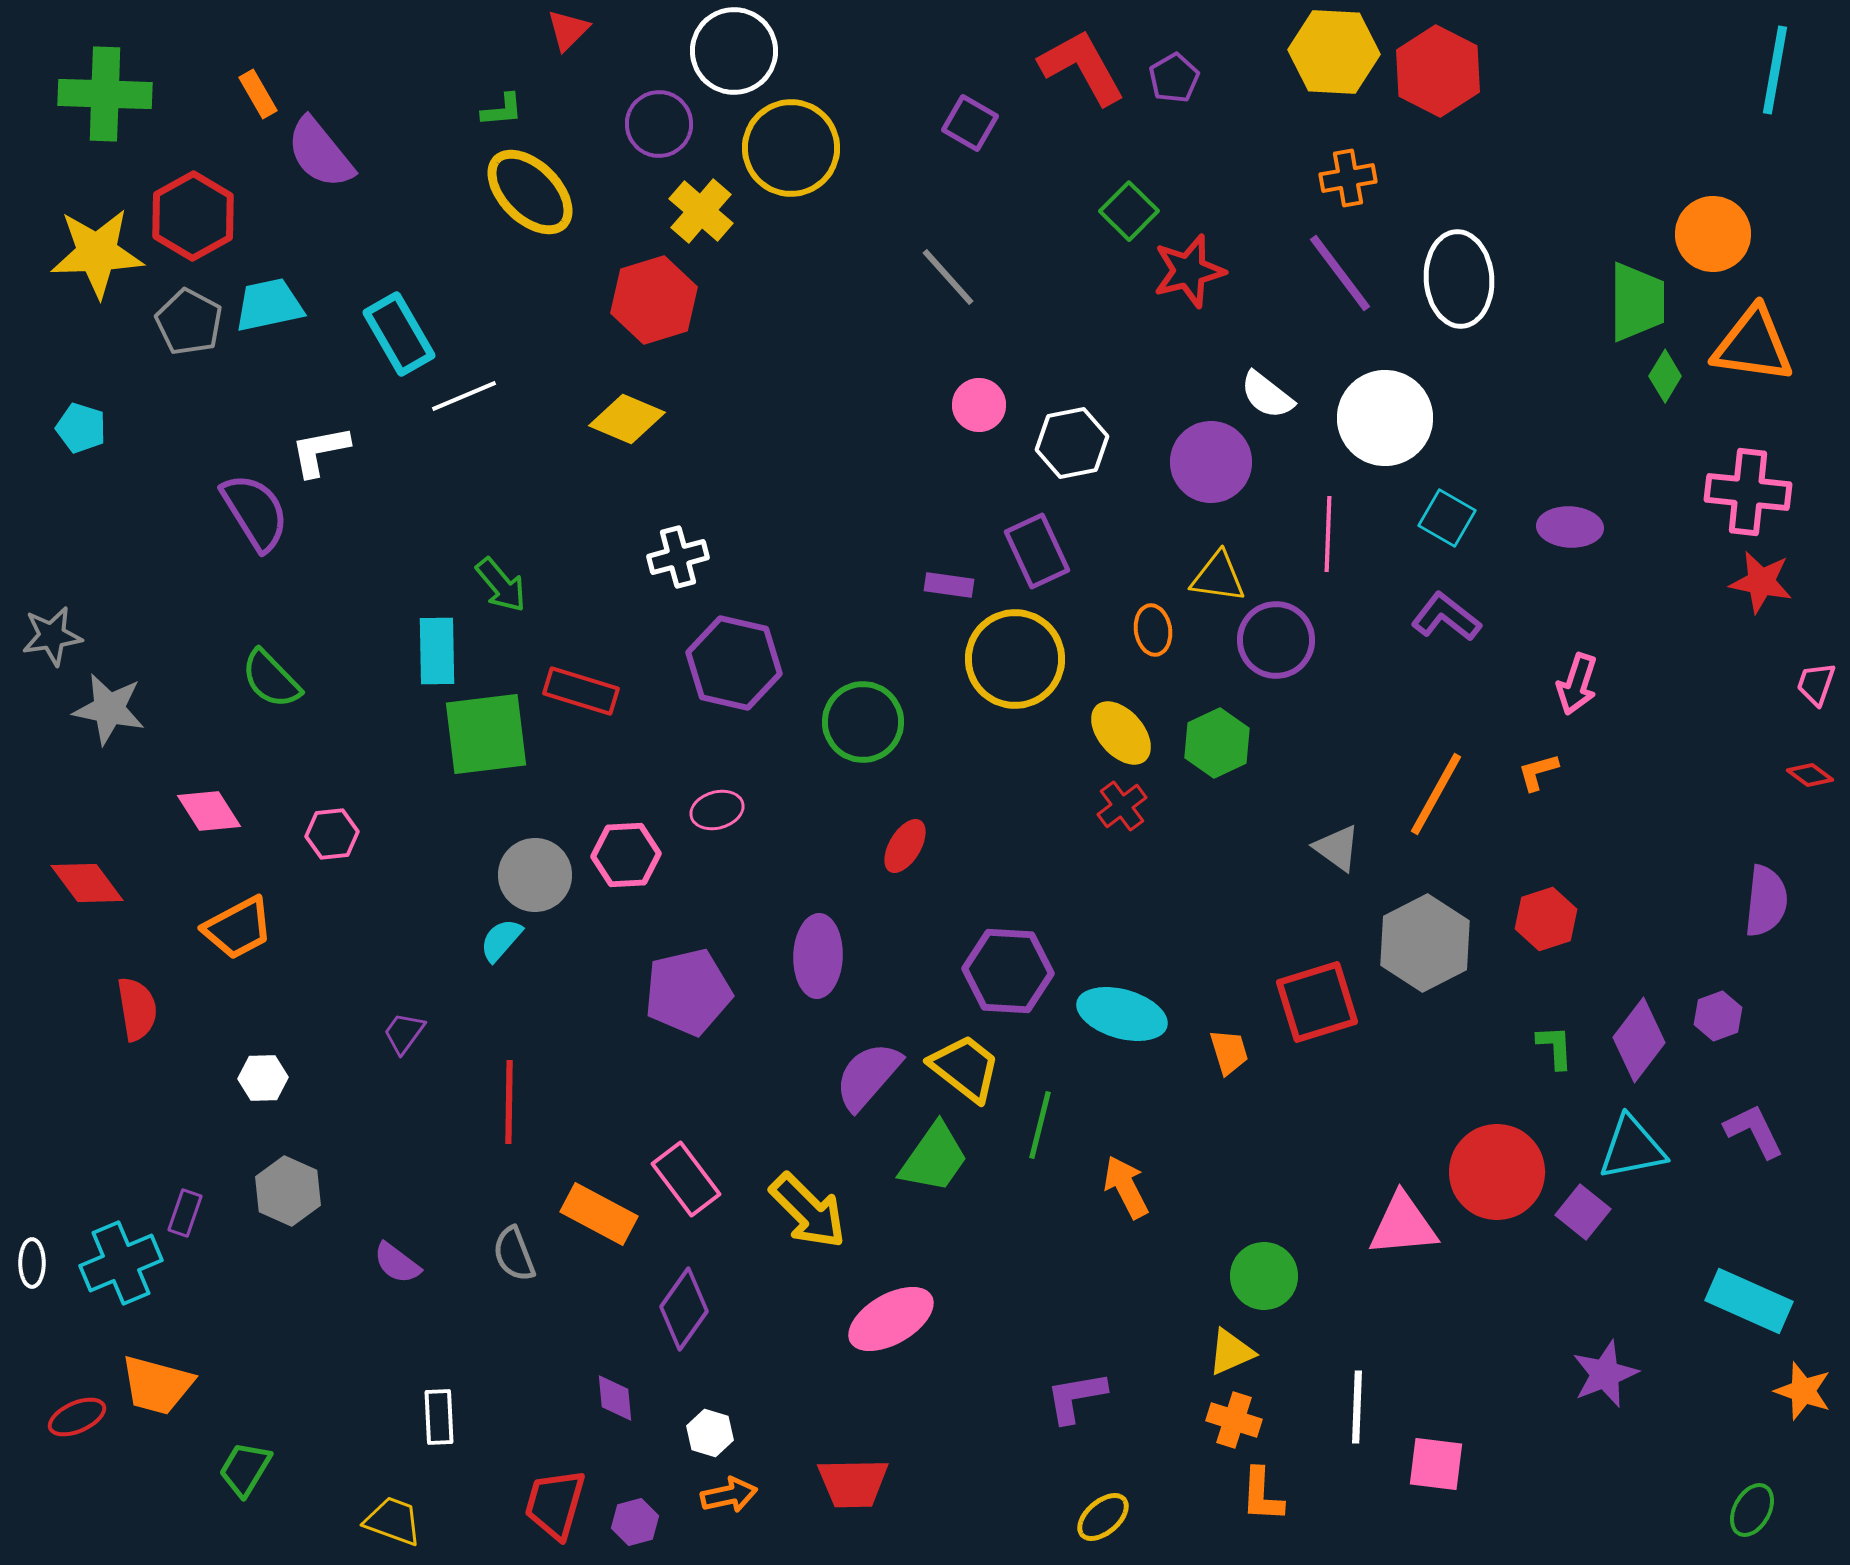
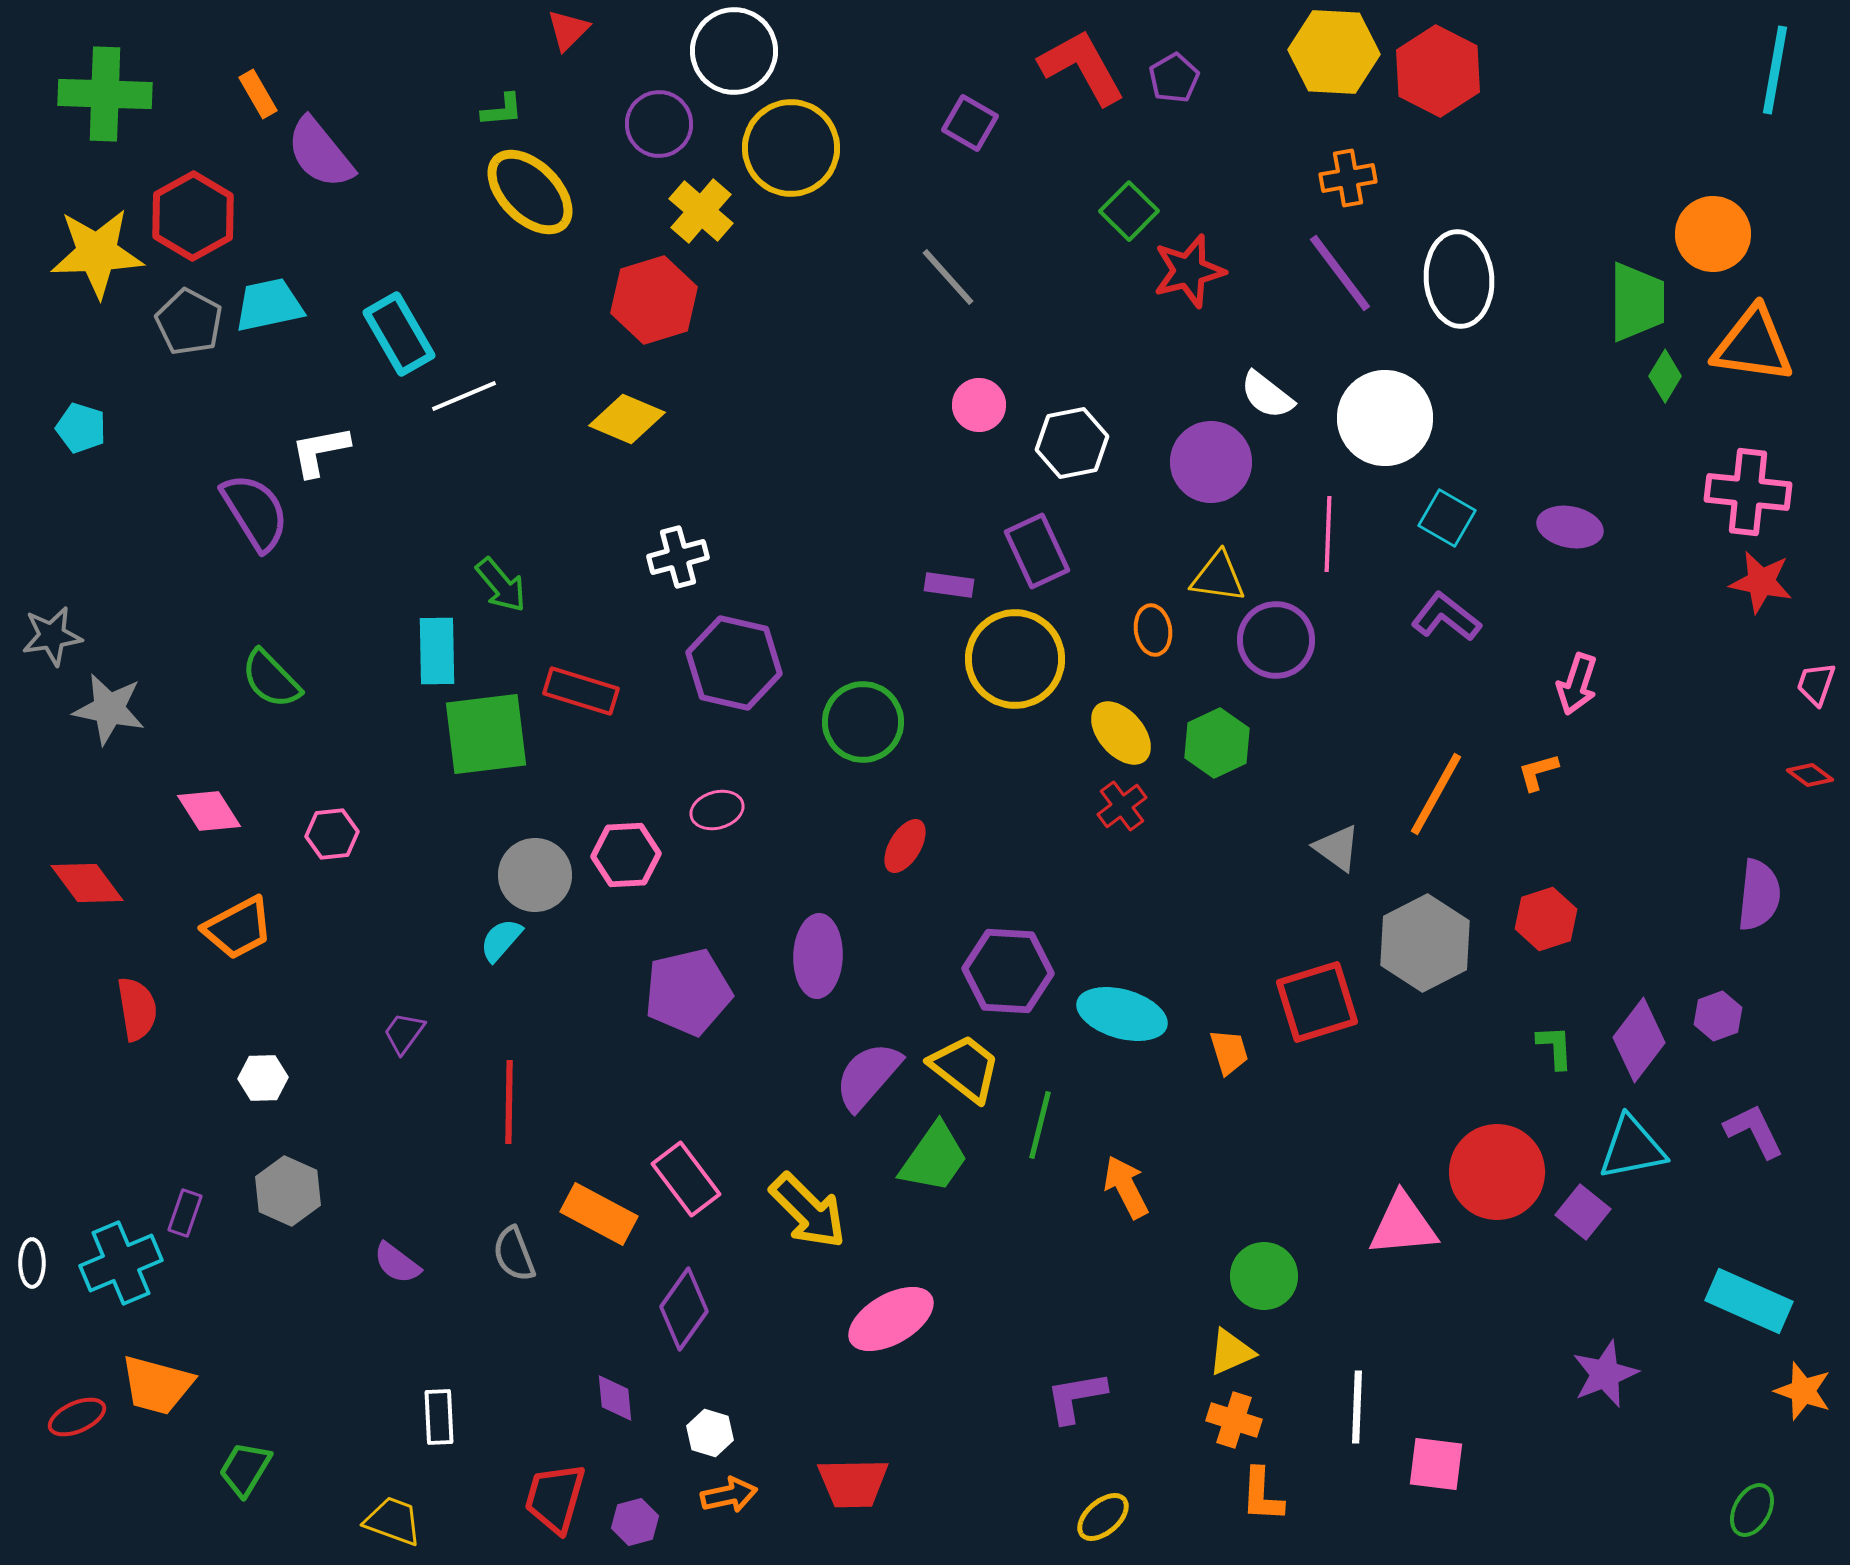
purple ellipse at (1570, 527): rotated 8 degrees clockwise
purple semicircle at (1766, 901): moved 7 px left, 6 px up
red trapezoid at (555, 1504): moved 6 px up
